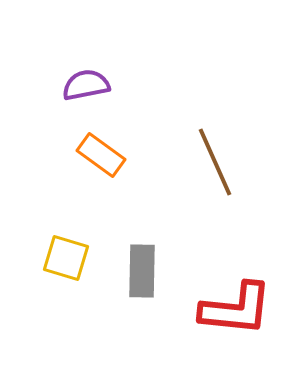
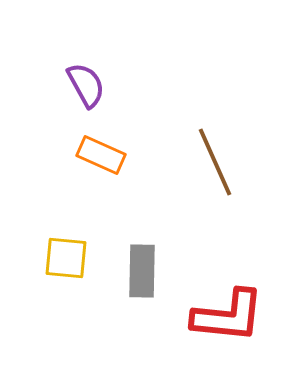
purple semicircle: rotated 72 degrees clockwise
orange rectangle: rotated 12 degrees counterclockwise
yellow square: rotated 12 degrees counterclockwise
red L-shape: moved 8 px left, 7 px down
